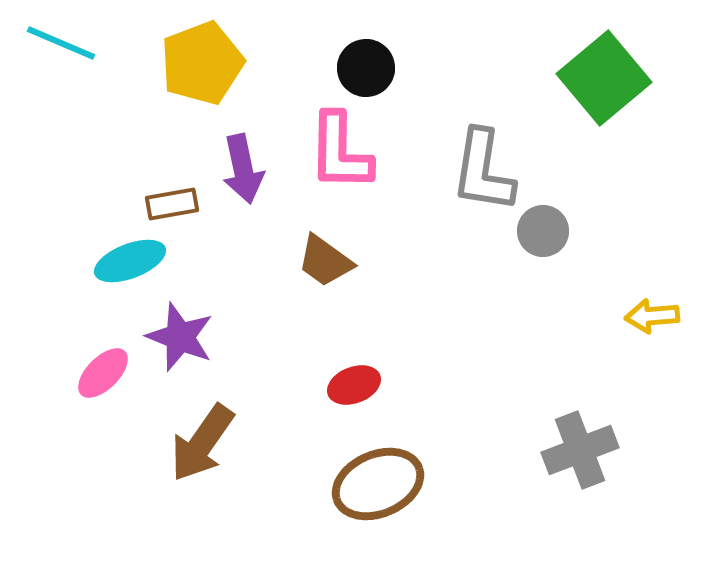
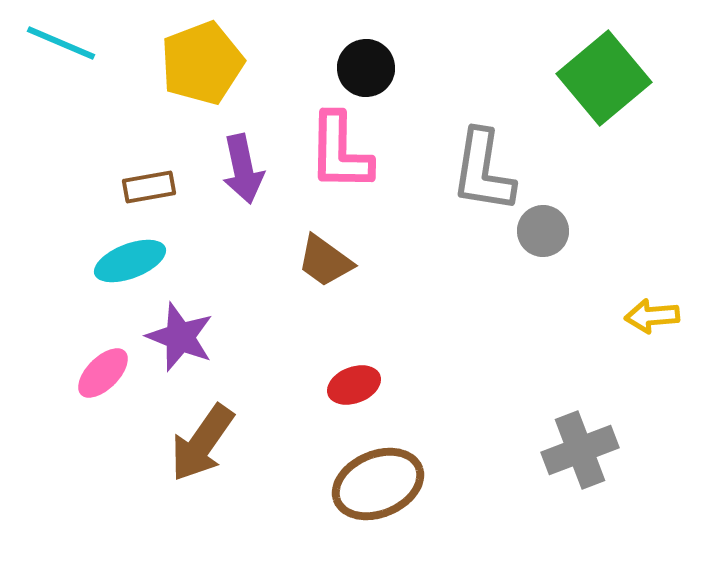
brown rectangle: moved 23 px left, 17 px up
